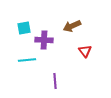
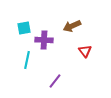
cyan line: rotated 72 degrees counterclockwise
purple line: rotated 42 degrees clockwise
